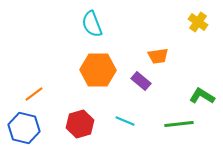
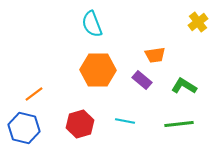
yellow cross: rotated 18 degrees clockwise
orange trapezoid: moved 3 px left, 1 px up
purple rectangle: moved 1 px right, 1 px up
green L-shape: moved 18 px left, 10 px up
cyan line: rotated 12 degrees counterclockwise
